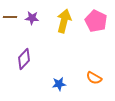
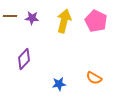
brown line: moved 1 px up
